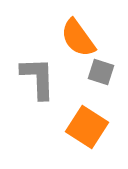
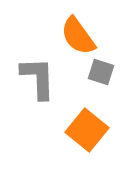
orange semicircle: moved 2 px up
orange square: moved 3 px down; rotated 6 degrees clockwise
